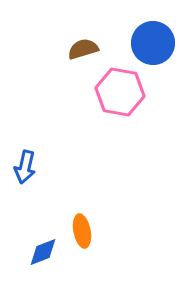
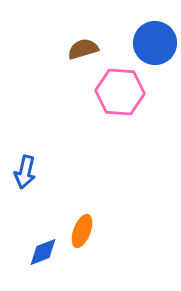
blue circle: moved 2 px right
pink hexagon: rotated 6 degrees counterclockwise
blue arrow: moved 5 px down
orange ellipse: rotated 32 degrees clockwise
